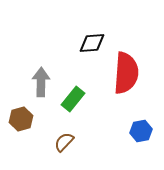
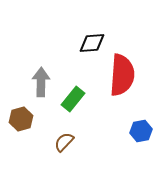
red semicircle: moved 4 px left, 2 px down
